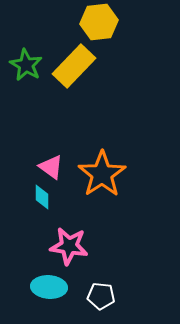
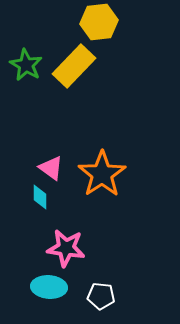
pink triangle: moved 1 px down
cyan diamond: moved 2 px left
pink star: moved 3 px left, 2 px down
